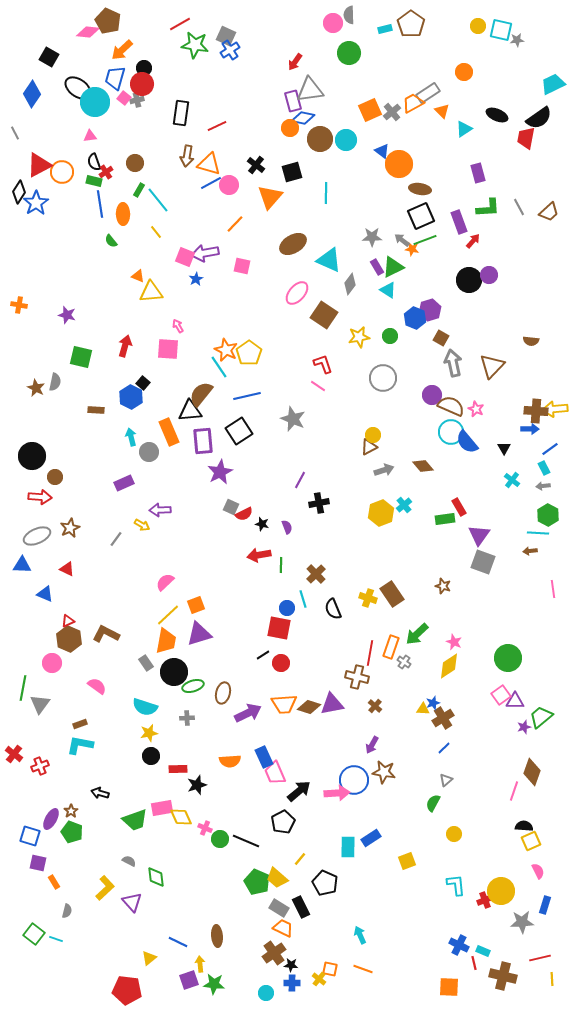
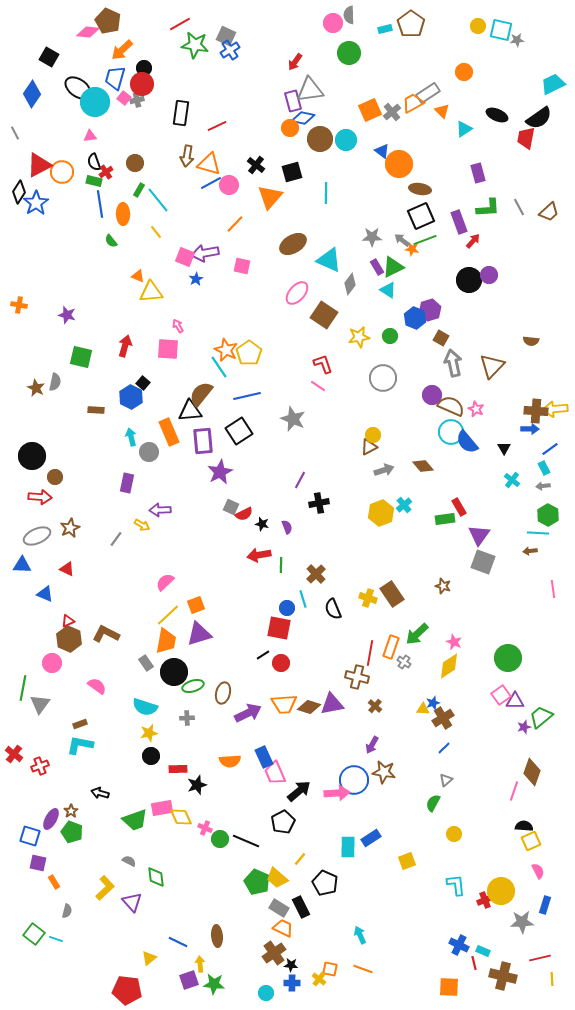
purple rectangle at (124, 483): moved 3 px right; rotated 54 degrees counterclockwise
